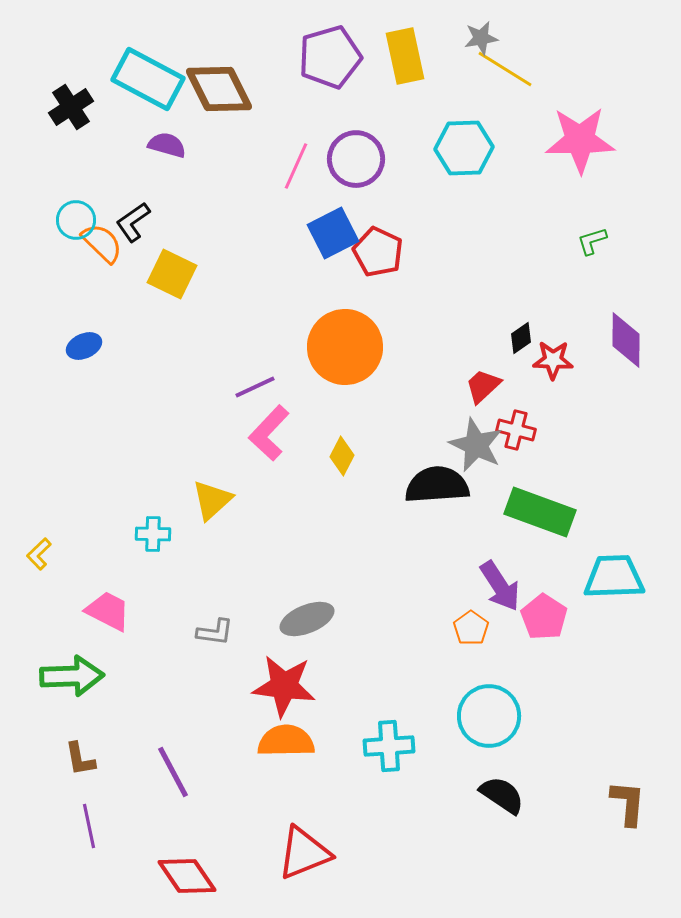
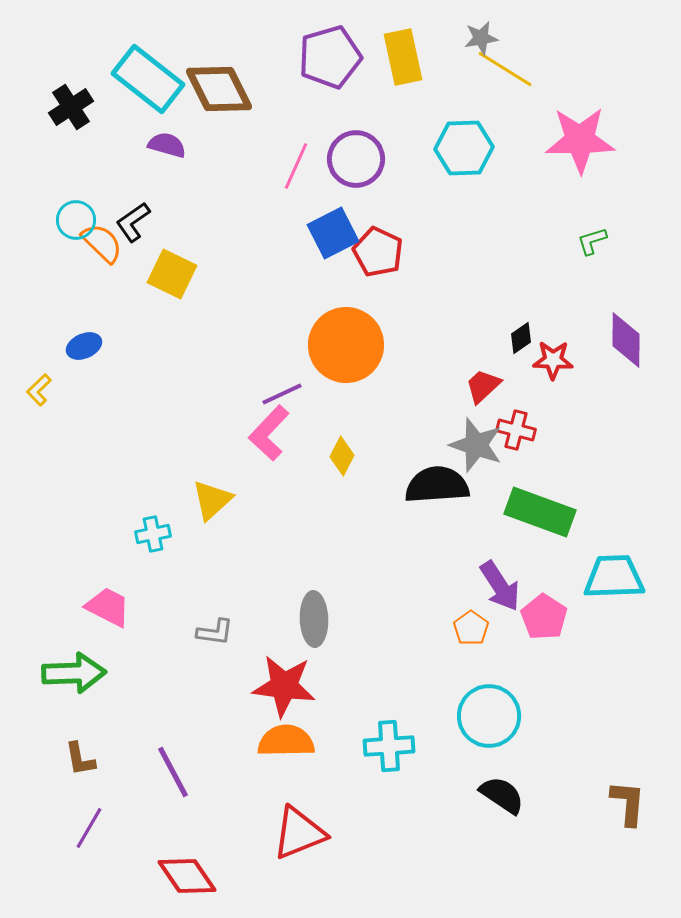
yellow rectangle at (405, 56): moved 2 px left, 1 px down
cyan rectangle at (148, 79): rotated 10 degrees clockwise
orange circle at (345, 347): moved 1 px right, 2 px up
purple line at (255, 387): moved 27 px right, 7 px down
gray star at (476, 445): rotated 6 degrees counterclockwise
cyan cross at (153, 534): rotated 12 degrees counterclockwise
yellow L-shape at (39, 554): moved 164 px up
pink trapezoid at (108, 611): moved 4 px up
gray ellipse at (307, 619): moved 7 px right; rotated 70 degrees counterclockwise
green arrow at (72, 676): moved 2 px right, 3 px up
purple line at (89, 826): moved 2 px down; rotated 42 degrees clockwise
red triangle at (304, 853): moved 5 px left, 20 px up
